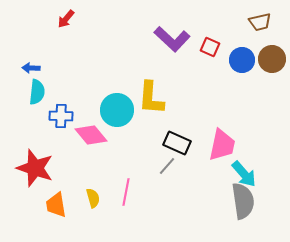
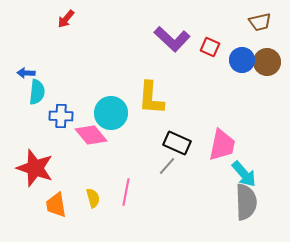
brown circle: moved 5 px left, 3 px down
blue arrow: moved 5 px left, 5 px down
cyan circle: moved 6 px left, 3 px down
gray semicircle: moved 3 px right, 1 px down; rotated 6 degrees clockwise
